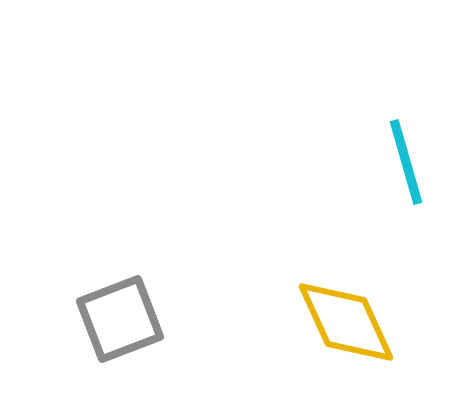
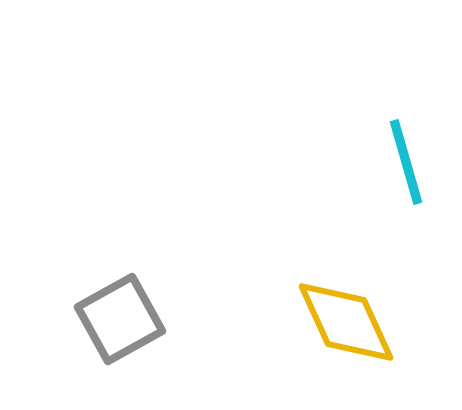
gray square: rotated 8 degrees counterclockwise
